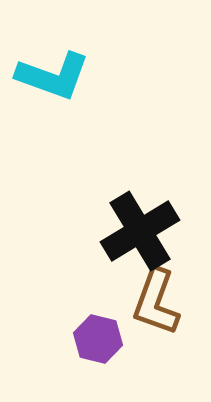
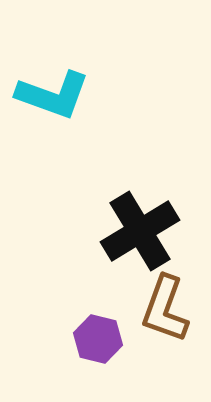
cyan L-shape: moved 19 px down
brown L-shape: moved 9 px right, 7 px down
